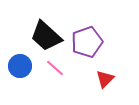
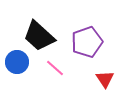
black trapezoid: moved 7 px left
blue circle: moved 3 px left, 4 px up
red triangle: rotated 18 degrees counterclockwise
